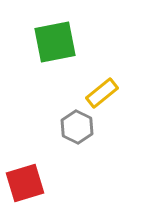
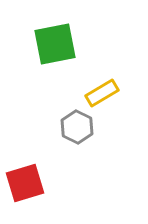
green square: moved 2 px down
yellow rectangle: rotated 8 degrees clockwise
